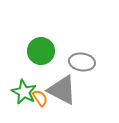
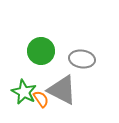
gray ellipse: moved 3 px up
orange semicircle: moved 1 px right, 1 px down
